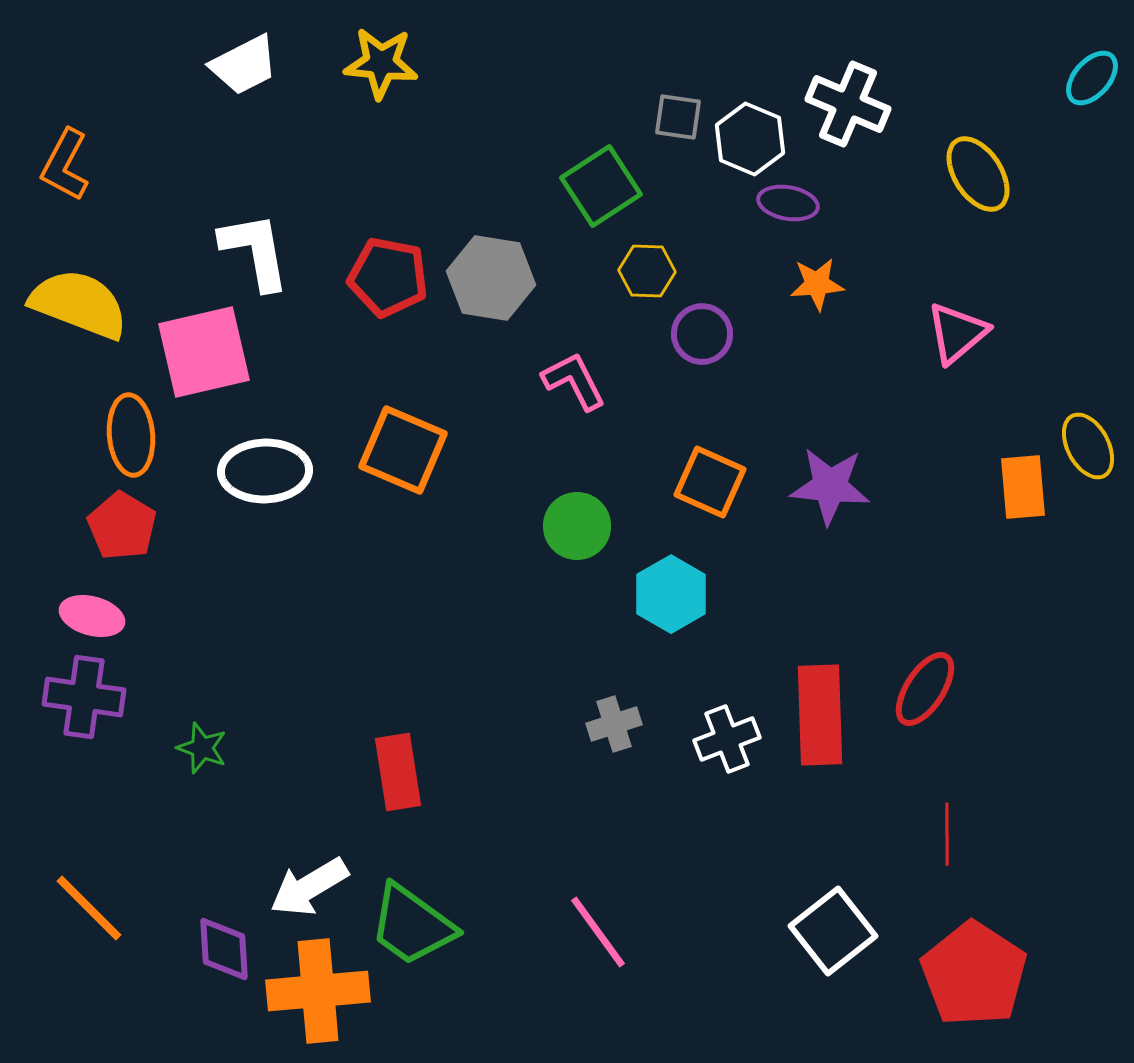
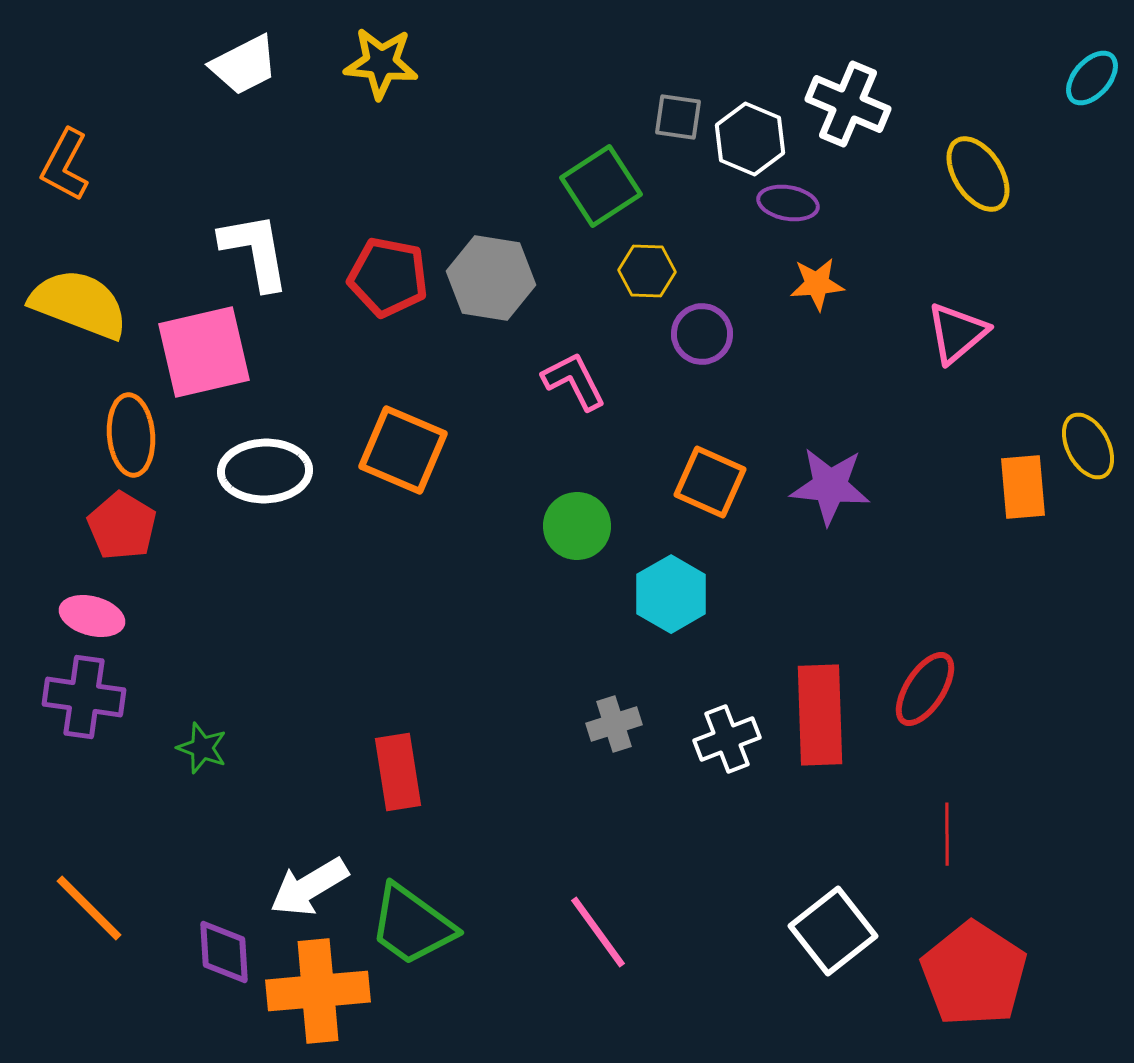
purple diamond at (224, 949): moved 3 px down
